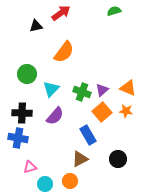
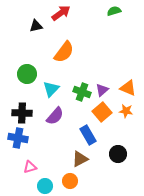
black circle: moved 5 px up
cyan circle: moved 2 px down
